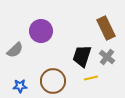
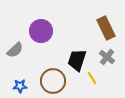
black trapezoid: moved 5 px left, 4 px down
yellow line: moved 1 px right; rotated 72 degrees clockwise
